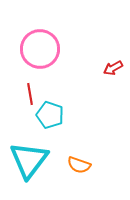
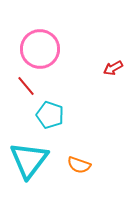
red line: moved 4 px left, 8 px up; rotated 30 degrees counterclockwise
